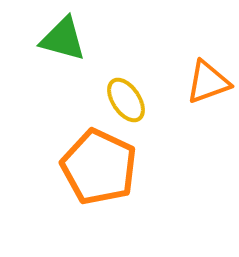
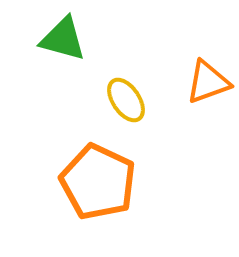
orange pentagon: moved 1 px left, 15 px down
